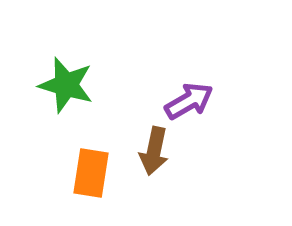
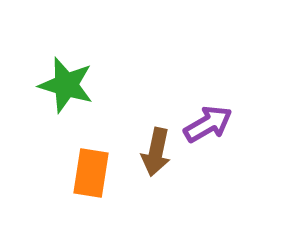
purple arrow: moved 19 px right, 23 px down
brown arrow: moved 2 px right, 1 px down
